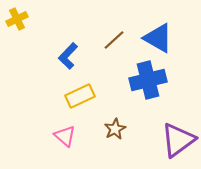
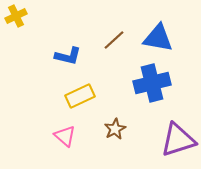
yellow cross: moved 1 px left, 3 px up
blue triangle: rotated 20 degrees counterclockwise
blue L-shape: rotated 120 degrees counterclockwise
blue cross: moved 4 px right, 3 px down
purple triangle: rotated 18 degrees clockwise
